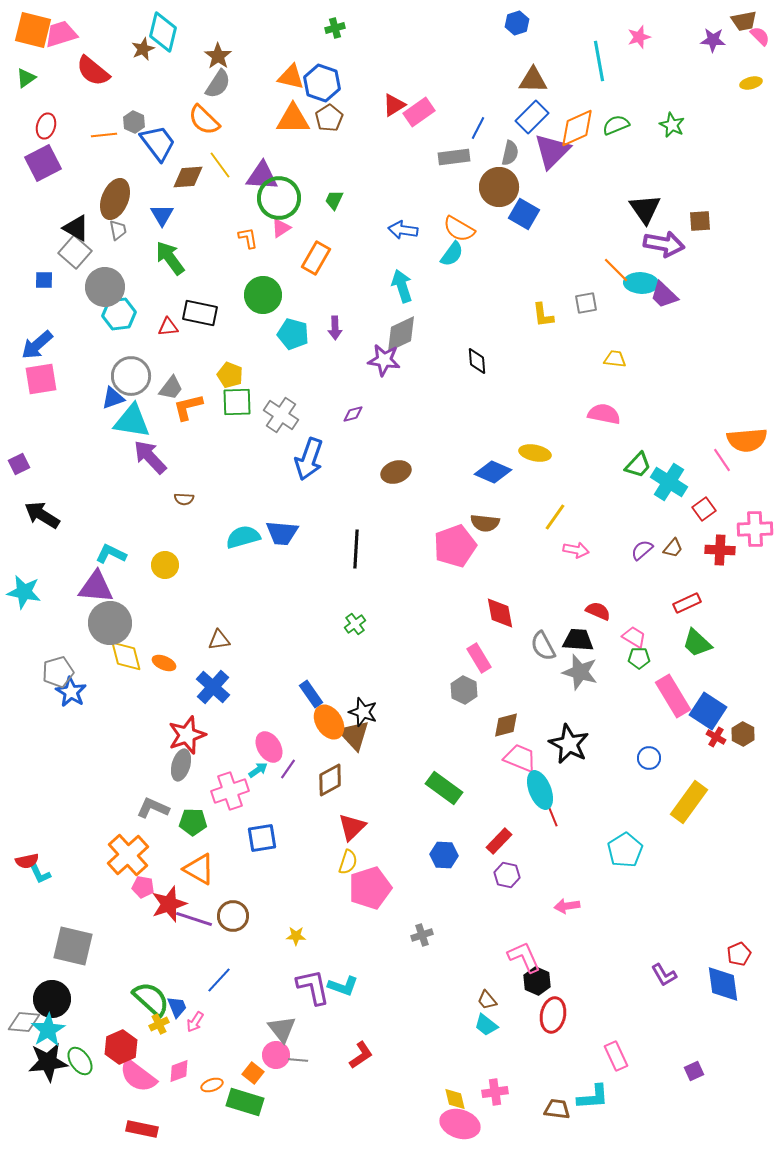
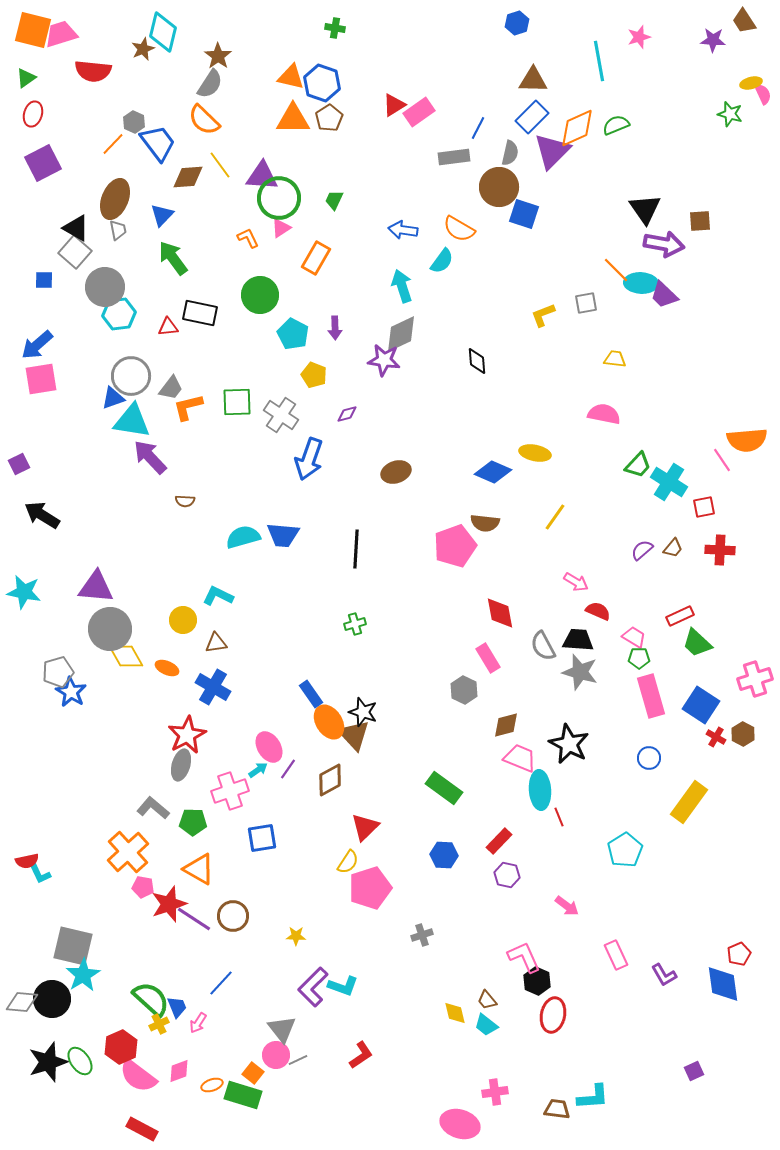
brown trapezoid at (744, 21): rotated 68 degrees clockwise
green cross at (335, 28): rotated 24 degrees clockwise
pink semicircle at (760, 36): moved 3 px right, 58 px down; rotated 20 degrees clockwise
red semicircle at (93, 71): rotated 33 degrees counterclockwise
gray semicircle at (218, 84): moved 8 px left
green star at (672, 125): moved 58 px right, 11 px up; rotated 10 degrees counterclockwise
red ellipse at (46, 126): moved 13 px left, 12 px up
orange line at (104, 135): moved 9 px right, 9 px down; rotated 40 degrees counterclockwise
blue square at (524, 214): rotated 12 degrees counterclockwise
blue triangle at (162, 215): rotated 15 degrees clockwise
orange L-shape at (248, 238): rotated 15 degrees counterclockwise
cyan semicircle at (452, 254): moved 10 px left, 7 px down
green arrow at (170, 258): moved 3 px right
green circle at (263, 295): moved 3 px left
yellow L-shape at (543, 315): rotated 76 degrees clockwise
cyan pentagon at (293, 334): rotated 12 degrees clockwise
yellow pentagon at (230, 375): moved 84 px right
purple diamond at (353, 414): moved 6 px left
brown semicircle at (184, 499): moved 1 px right, 2 px down
red square at (704, 509): moved 2 px up; rotated 25 degrees clockwise
pink cross at (755, 529): moved 150 px down; rotated 16 degrees counterclockwise
blue trapezoid at (282, 533): moved 1 px right, 2 px down
pink arrow at (576, 550): moved 32 px down; rotated 20 degrees clockwise
cyan L-shape at (111, 554): moved 107 px right, 42 px down
yellow circle at (165, 565): moved 18 px right, 55 px down
red rectangle at (687, 603): moved 7 px left, 13 px down
gray circle at (110, 623): moved 6 px down
green cross at (355, 624): rotated 20 degrees clockwise
brown triangle at (219, 640): moved 3 px left, 3 px down
yellow diamond at (126, 656): rotated 15 degrees counterclockwise
pink rectangle at (479, 658): moved 9 px right
orange ellipse at (164, 663): moved 3 px right, 5 px down
blue cross at (213, 687): rotated 12 degrees counterclockwise
pink rectangle at (673, 696): moved 22 px left; rotated 15 degrees clockwise
blue square at (708, 711): moved 7 px left, 6 px up
red star at (187, 735): rotated 9 degrees counterclockwise
cyan ellipse at (540, 790): rotated 18 degrees clockwise
gray L-shape at (153, 808): rotated 16 degrees clockwise
red line at (553, 817): moved 6 px right
red triangle at (352, 827): moved 13 px right
orange cross at (128, 855): moved 3 px up
yellow semicircle at (348, 862): rotated 15 degrees clockwise
pink arrow at (567, 906): rotated 135 degrees counterclockwise
purple line at (194, 919): rotated 15 degrees clockwise
blue line at (219, 980): moved 2 px right, 3 px down
purple L-shape at (313, 987): rotated 123 degrees counterclockwise
gray diamond at (24, 1022): moved 2 px left, 20 px up
pink arrow at (195, 1022): moved 3 px right, 1 px down
cyan star at (48, 1030): moved 35 px right, 55 px up
pink rectangle at (616, 1056): moved 101 px up
gray line at (298, 1060): rotated 30 degrees counterclockwise
black star at (48, 1062): rotated 12 degrees counterclockwise
yellow diamond at (455, 1099): moved 86 px up
green rectangle at (245, 1102): moved 2 px left, 7 px up
red rectangle at (142, 1129): rotated 16 degrees clockwise
